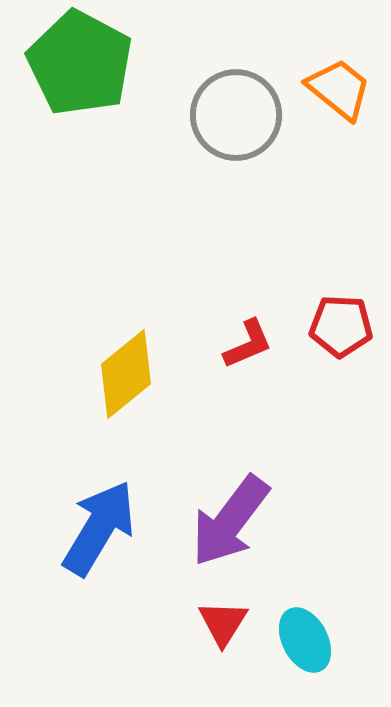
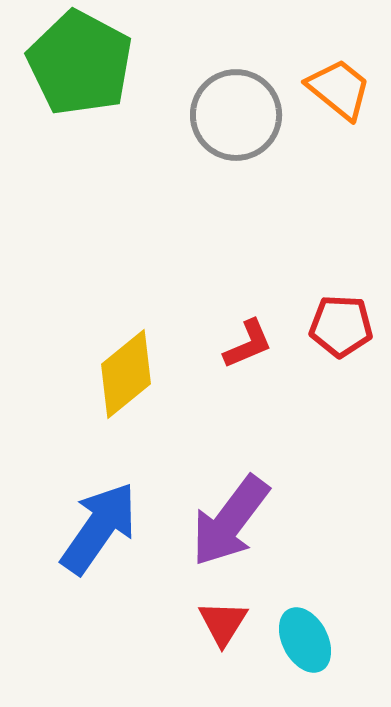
blue arrow: rotated 4 degrees clockwise
